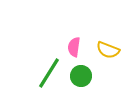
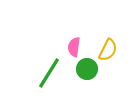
yellow semicircle: rotated 85 degrees counterclockwise
green circle: moved 6 px right, 7 px up
